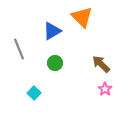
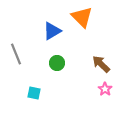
gray line: moved 3 px left, 5 px down
green circle: moved 2 px right
cyan square: rotated 32 degrees counterclockwise
